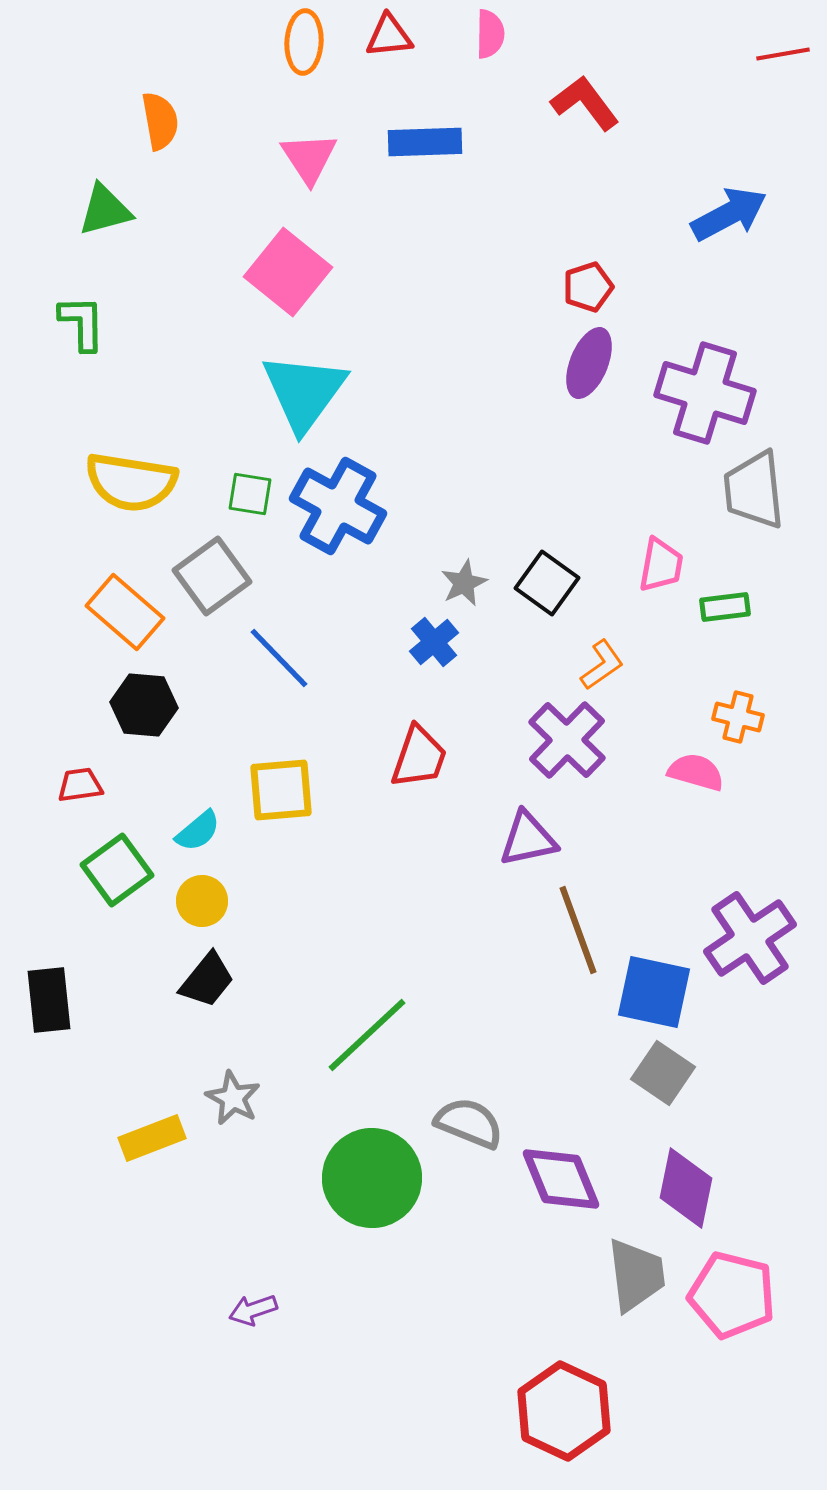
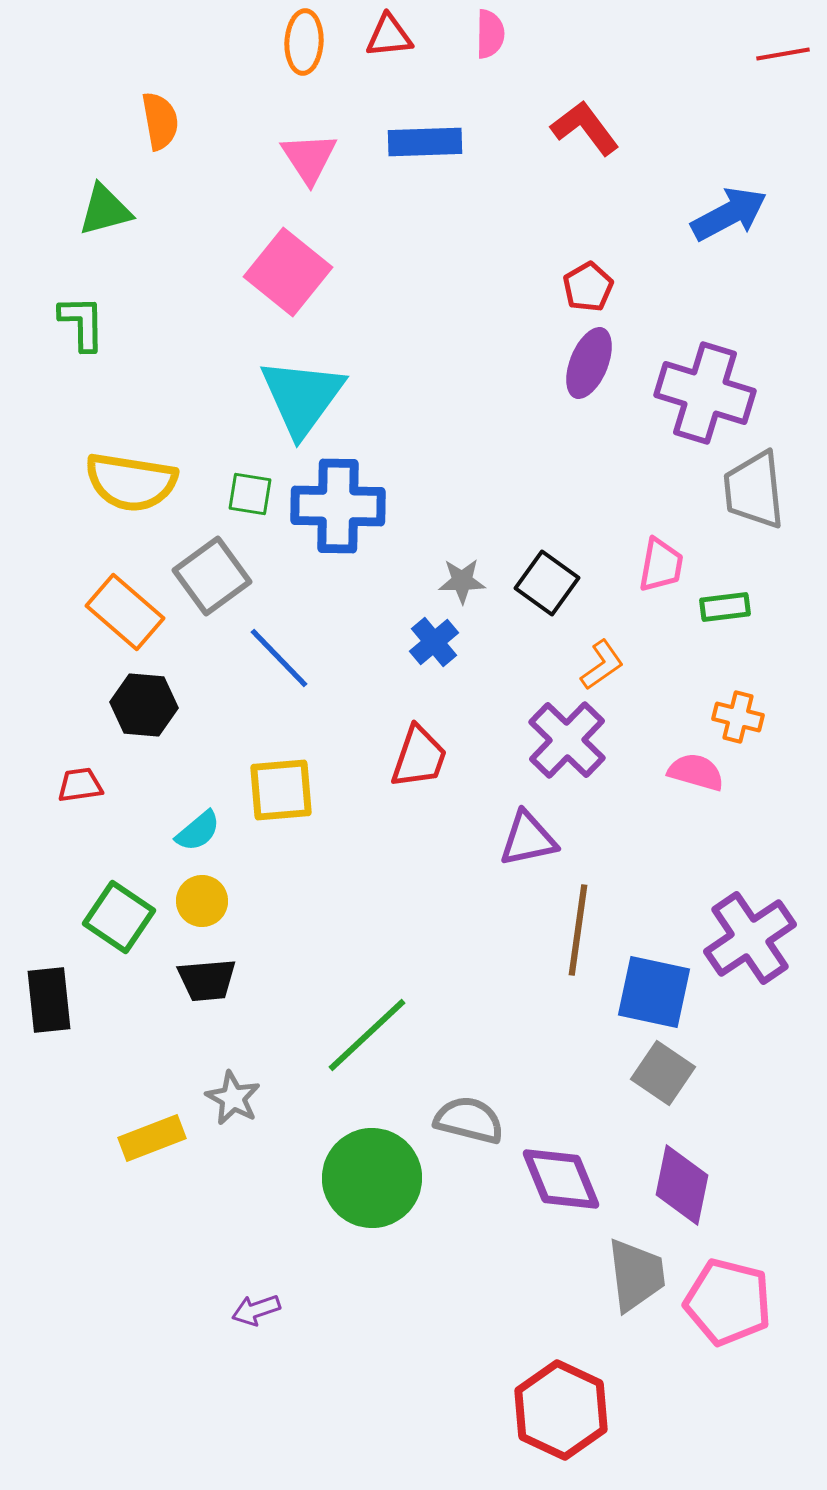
red L-shape at (585, 103): moved 25 px down
red pentagon at (588, 287): rotated 12 degrees counterclockwise
cyan triangle at (304, 392): moved 2 px left, 5 px down
blue cross at (338, 506): rotated 28 degrees counterclockwise
gray star at (464, 583): moved 2 px left, 2 px up; rotated 24 degrees clockwise
green square at (117, 870): moved 2 px right, 47 px down; rotated 20 degrees counterclockwise
brown line at (578, 930): rotated 28 degrees clockwise
black trapezoid at (207, 980): rotated 46 degrees clockwise
gray semicircle at (469, 1123): moved 3 px up; rotated 8 degrees counterclockwise
purple diamond at (686, 1188): moved 4 px left, 3 px up
pink pentagon at (732, 1295): moved 4 px left, 7 px down
purple arrow at (253, 1310): moved 3 px right
red hexagon at (564, 1411): moved 3 px left, 1 px up
